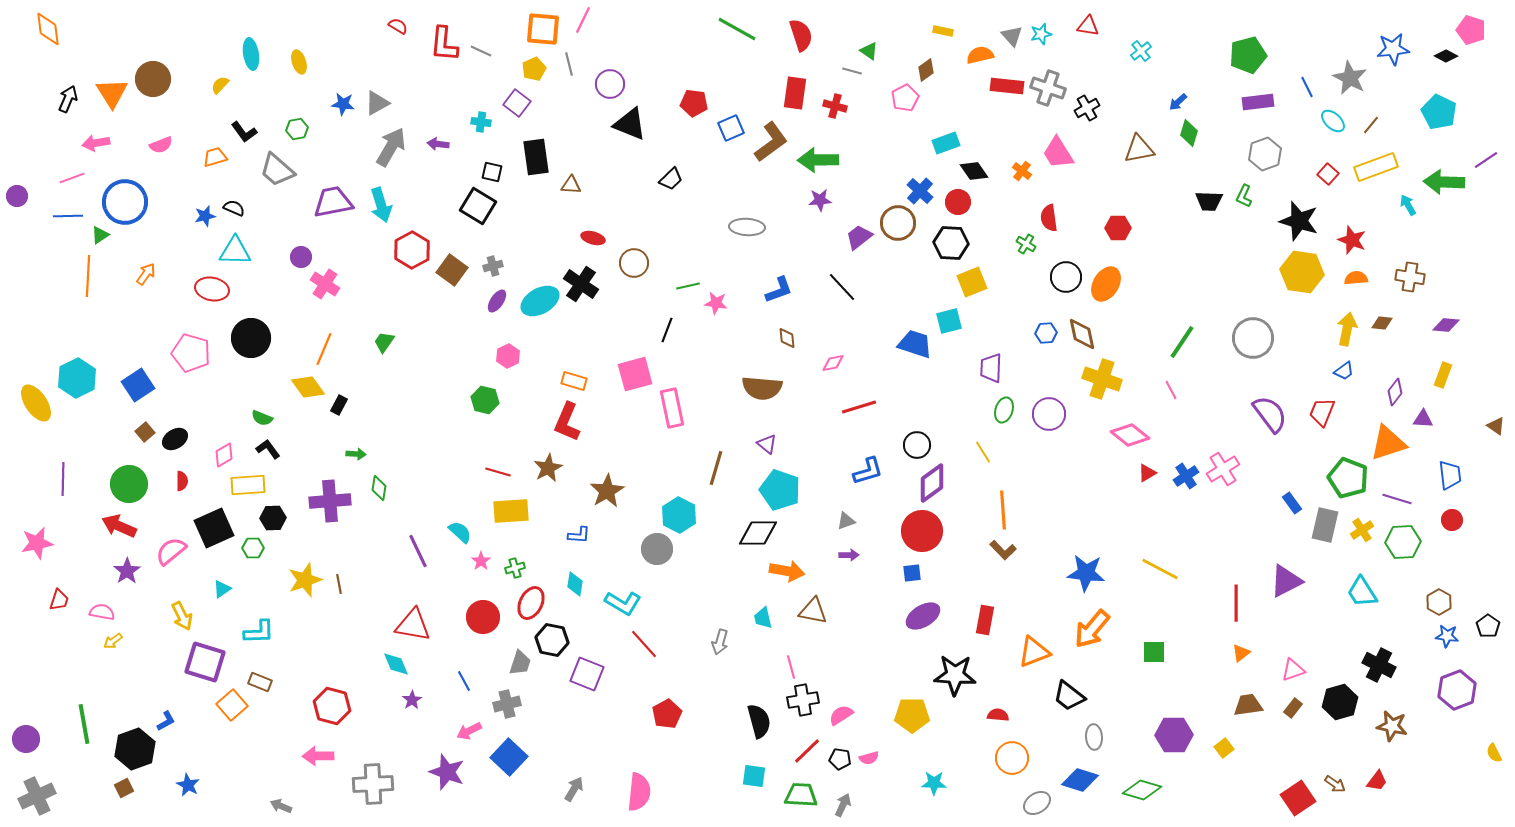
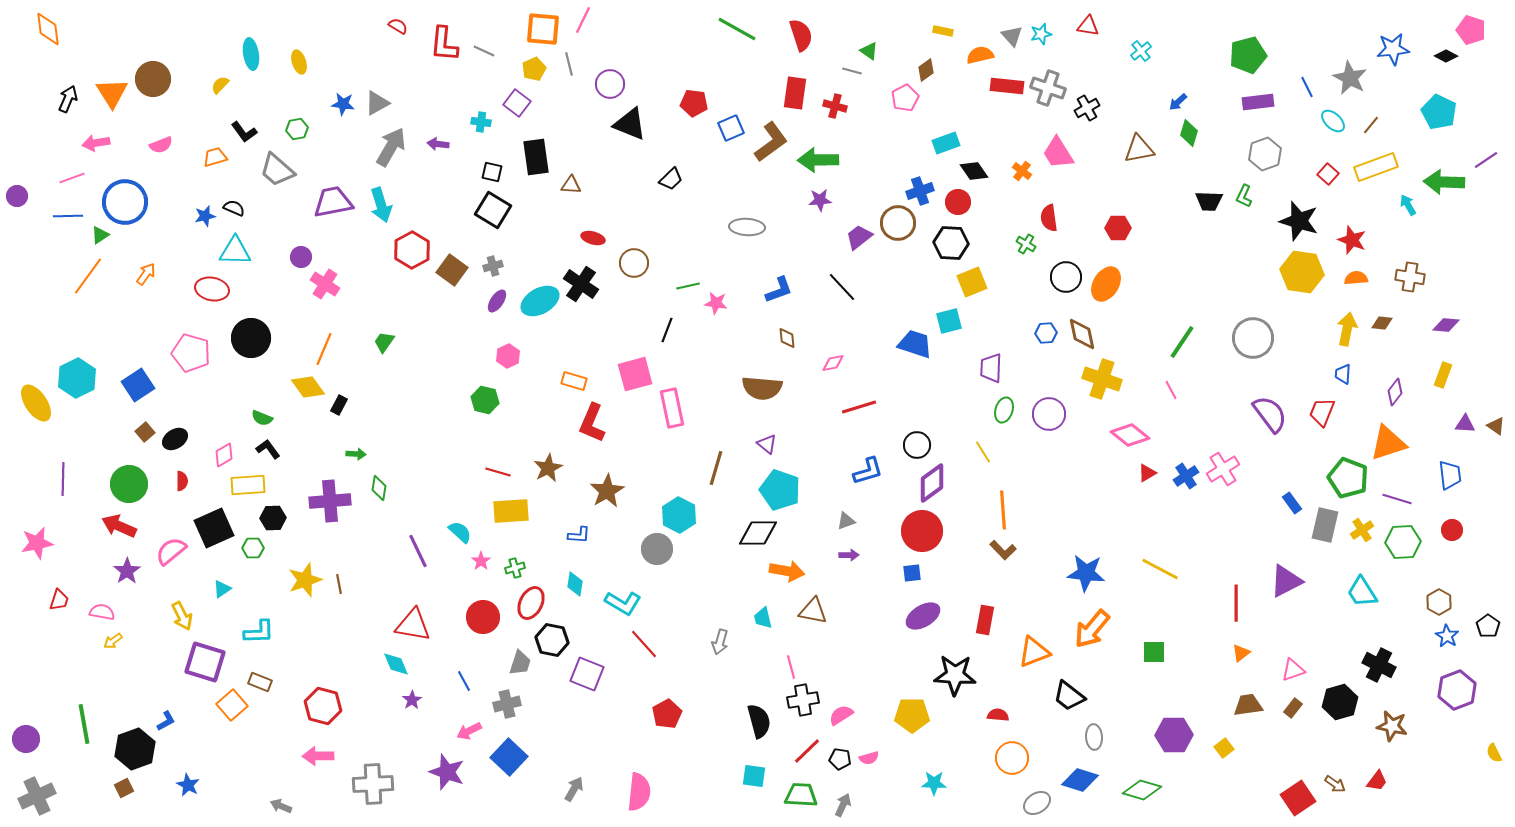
gray line at (481, 51): moved 3 px right
blue cross at (920, 191): rotated 28 degrees clockwise
black square at (478, 206): moved 15 px right, 4 px down
orange line at (88, 276): rotated 33 degrees clockwise
blue trapezoid at (1344, 371): moved 1 px left, 3 px down; rotated 130 degrees clockwise
purple triangle at (1423, 419): moved 42 px right, 5 px down
red L-shape at (567, 422): moved 25 px right, 1 px down
red circle at (1452, 520): moved 10 px down
blue star at (1447, 636): rotated 25 degrees clockwise
red hexagon at (332, 706): moved 9 px left
